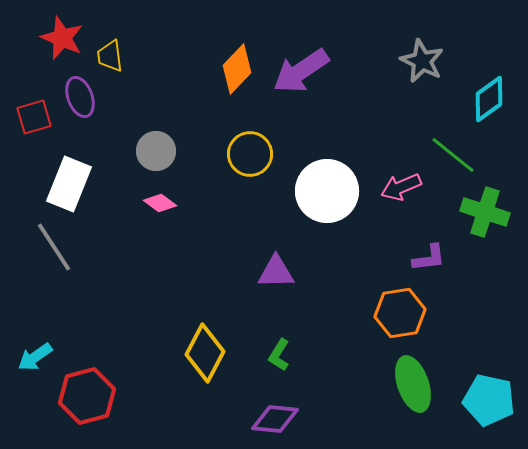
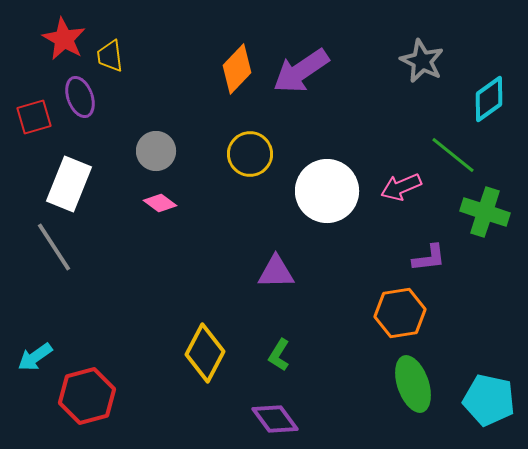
red star: moved 2 px right, 1 px down; rotated 6 degrees clockwise
purple diamond: rotated 48 degrees clockwise
